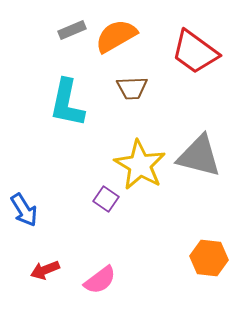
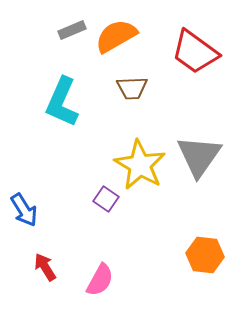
cyan L-shape: moved 5 px left, 1 px up; rotated 12 degrees clockwise
gray triangle: rotated 51 degrees clockwise
orange hexagon: moved 4 px left, 3 px up
red arrow: moved 3 px up; rotated 80 degrees clockwise
pink semicircle: rotated 24 degrees counterclockwise
